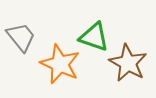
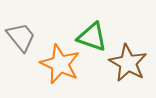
green triangle: moved 2 px left
